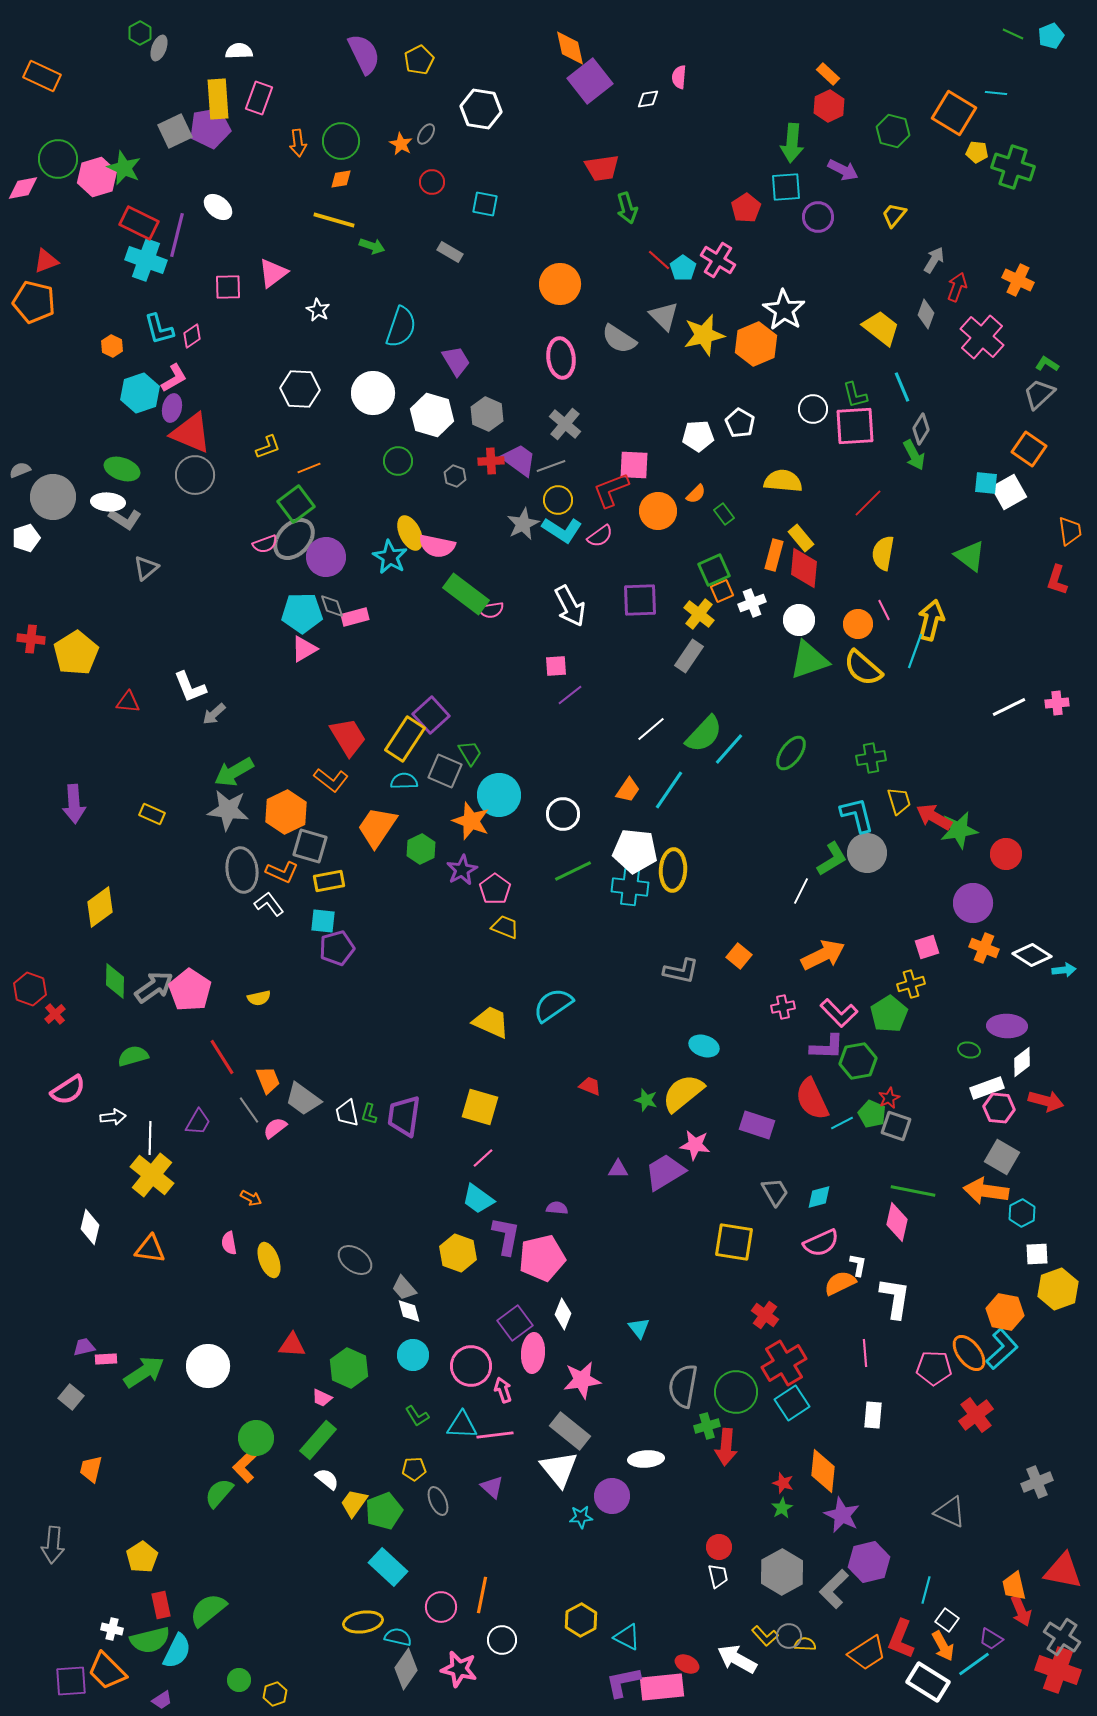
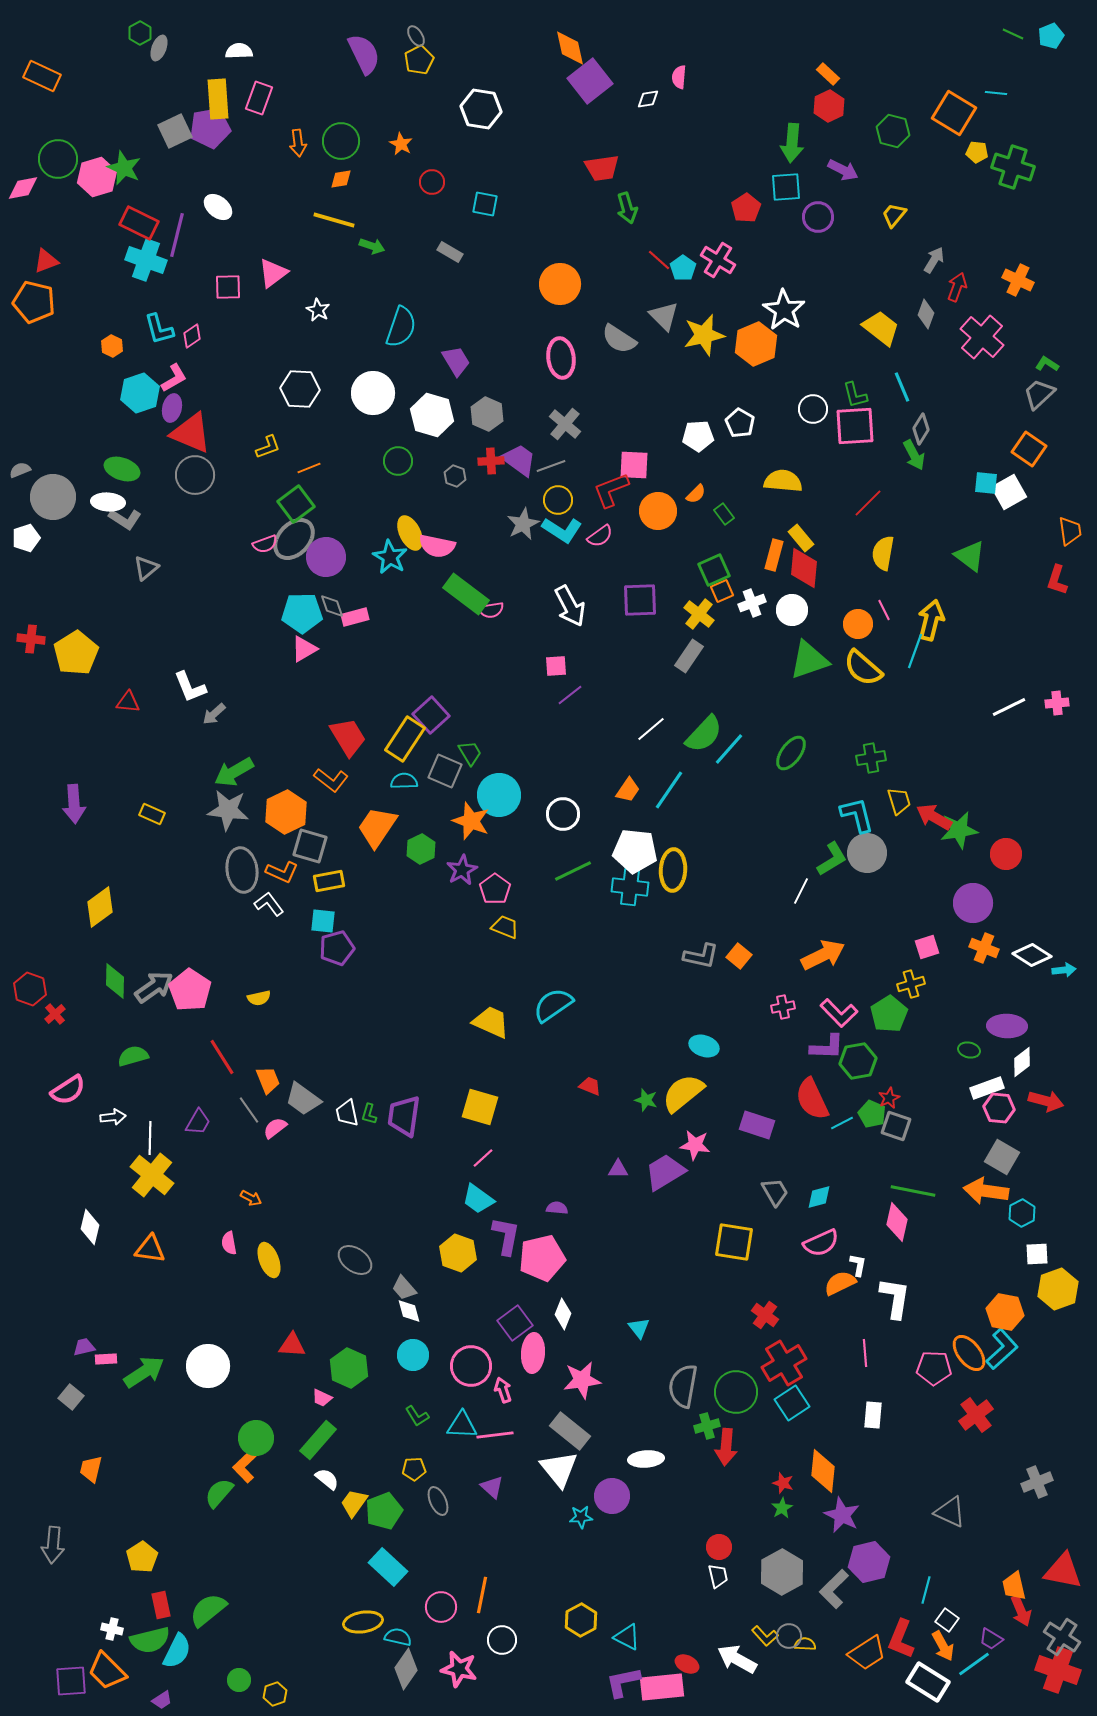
gray ellipse at (426, 134): moved 10 px left, 98 px up; rotated 65 degrees counterclockwise
white circle at (799, 620): moved 7 px left, 10 px up
gray L-shape at (681, 971): moved 20 px right, 15 px up
